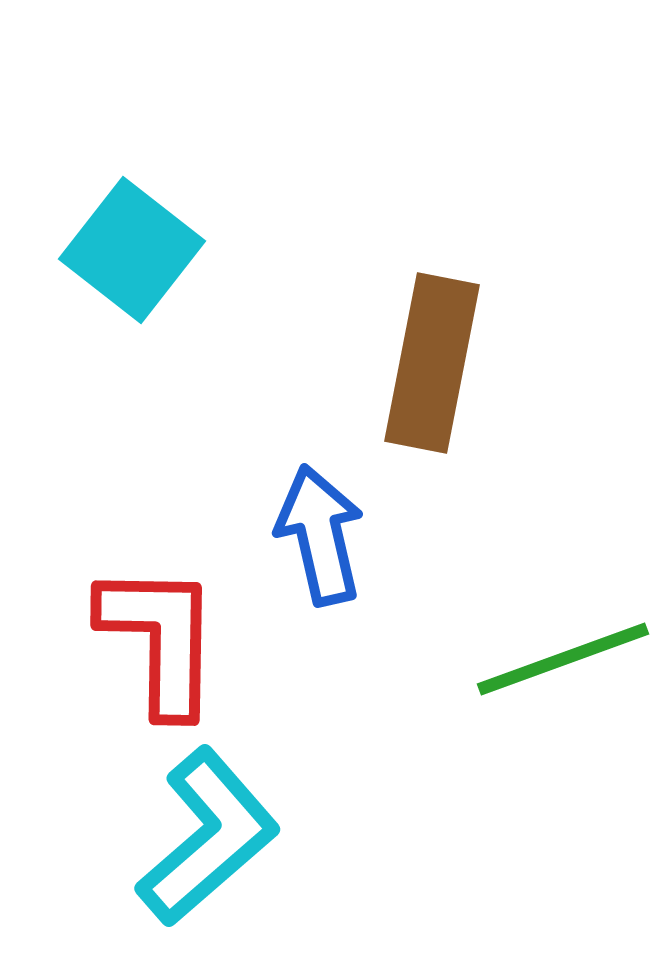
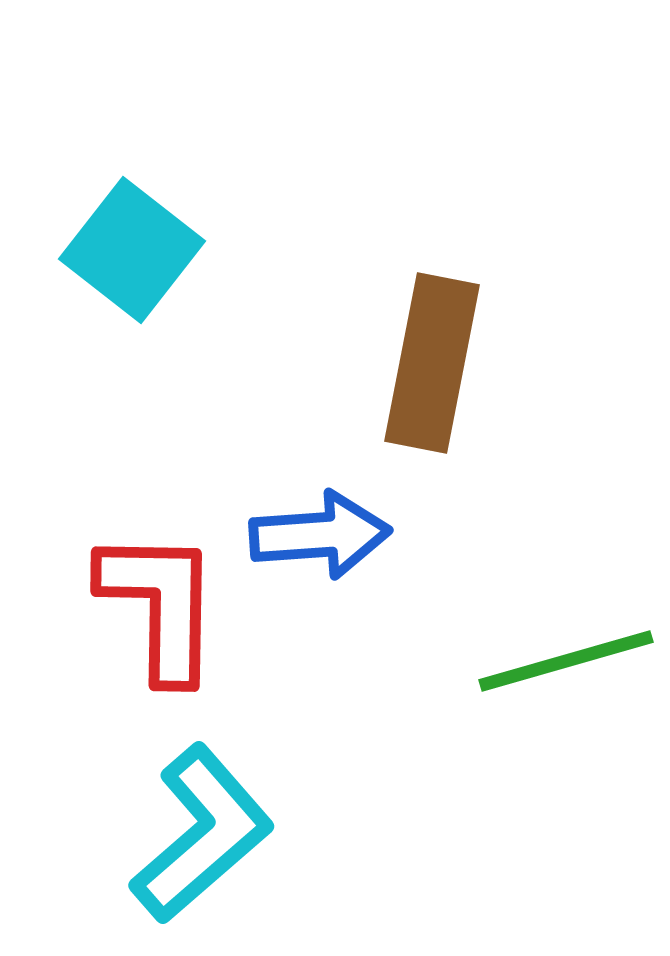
blue arrow: rotated 99 degrees clockwise
red L-shape: moved 34 px up
green line: moved 3 px right, 2 px down; rotated 4 degrees clockwise
cyan L-shape: moved 6 px left, 3 px up
